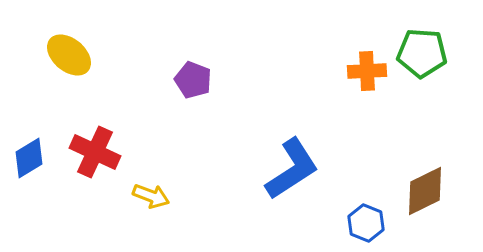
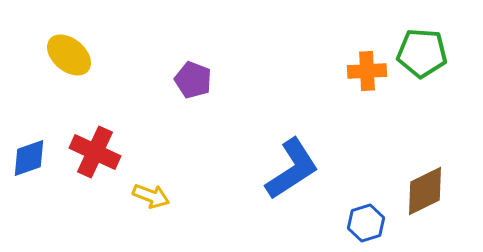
blue diamond: rotated 12 degrees clockwise
blue hexagon: rotated 21 degrees clockwise
